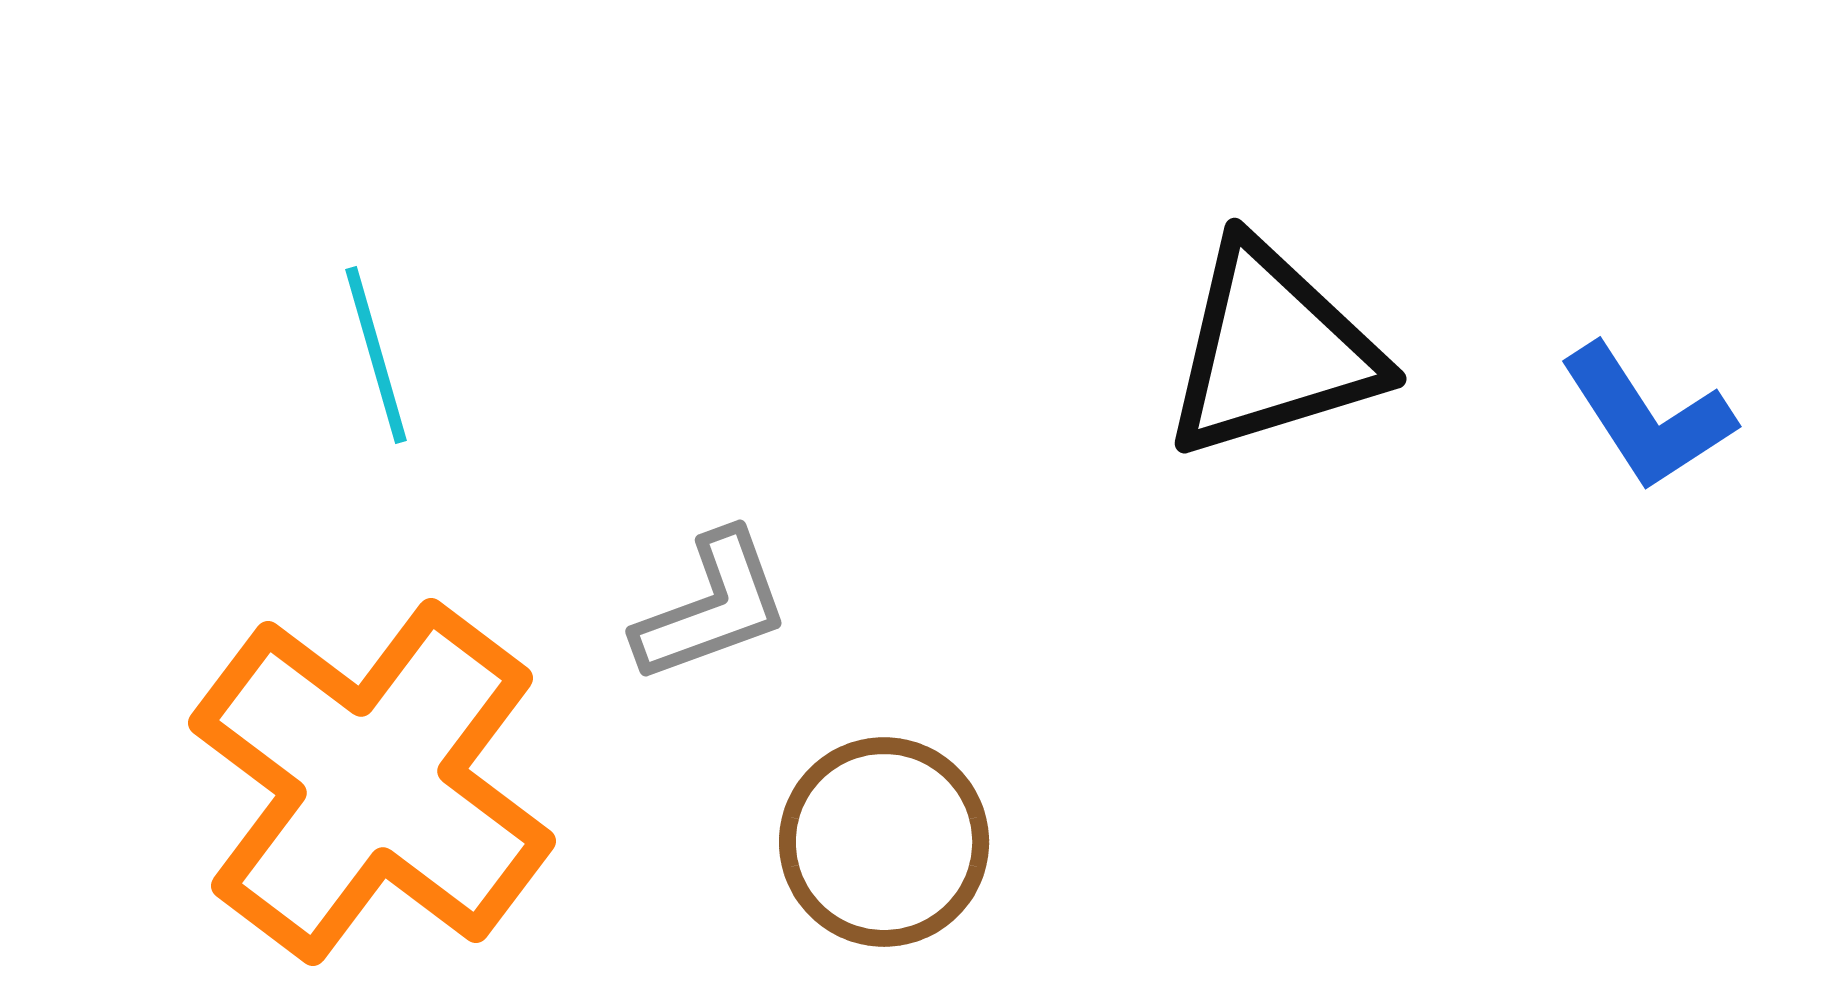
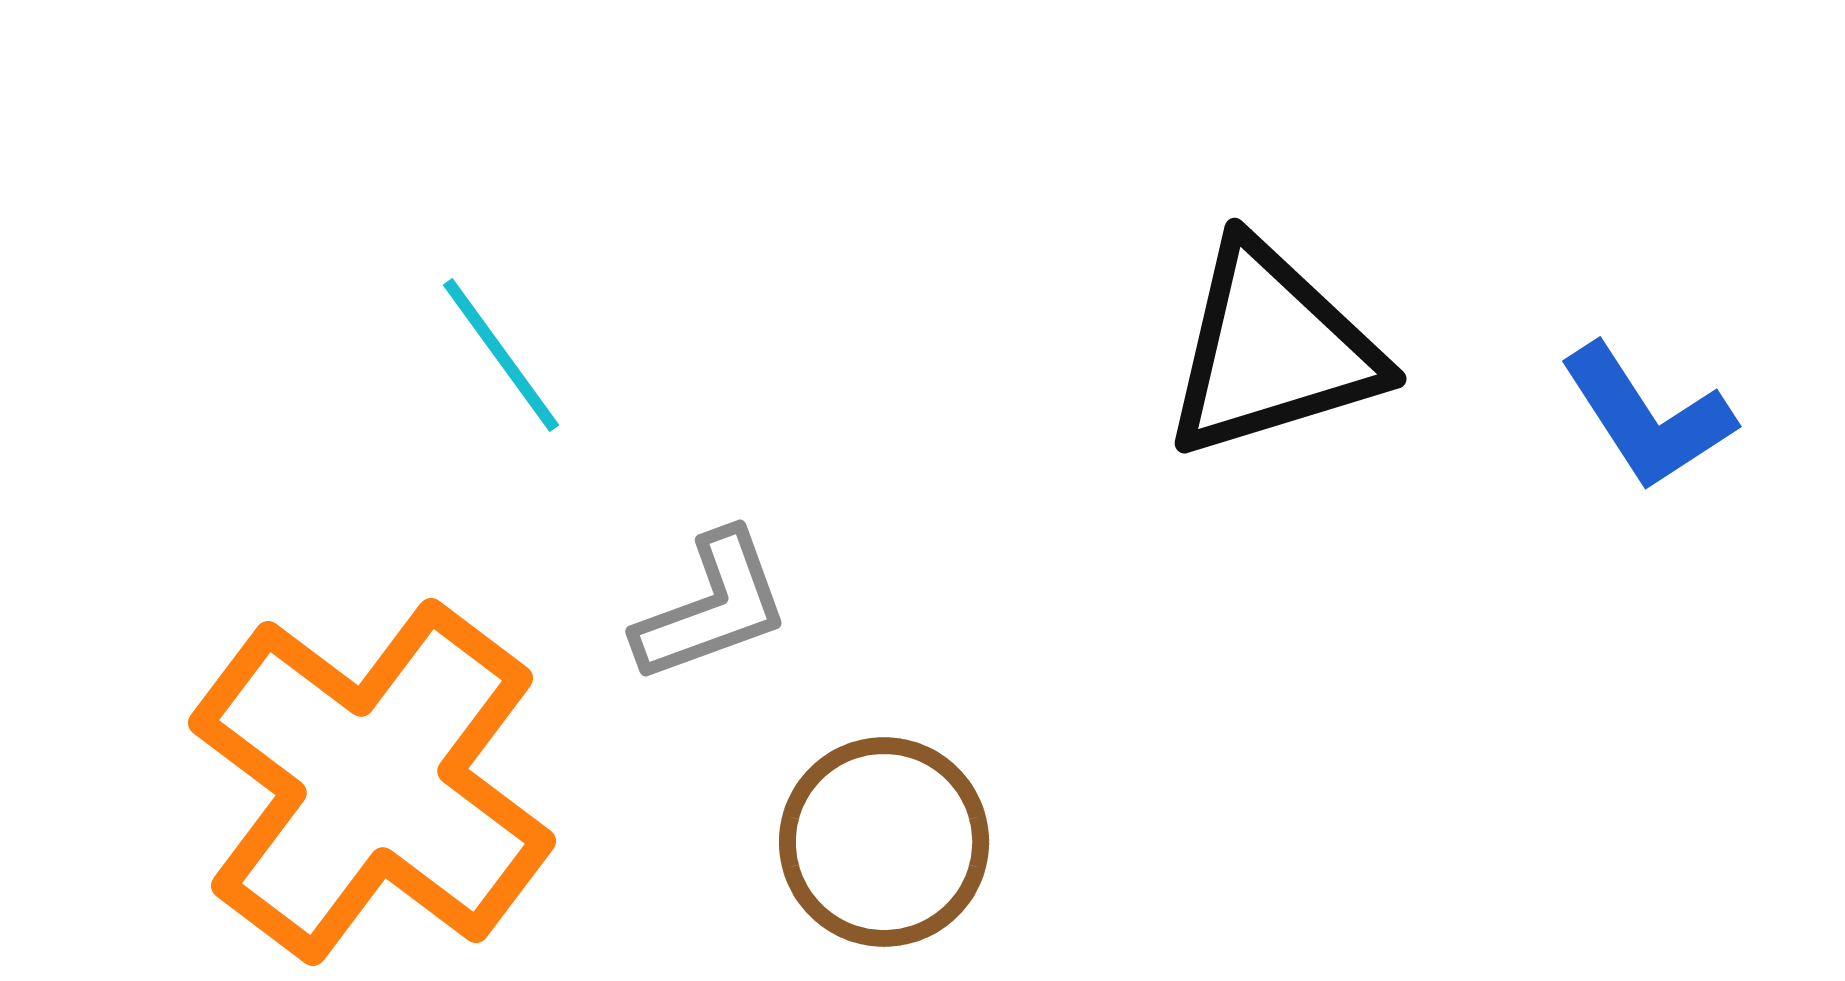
cyan line: moved 125 px right; rotated 20 degrees counterclockwise
